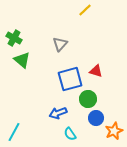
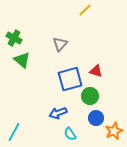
green circle: moved 2 px right, 3 px up
